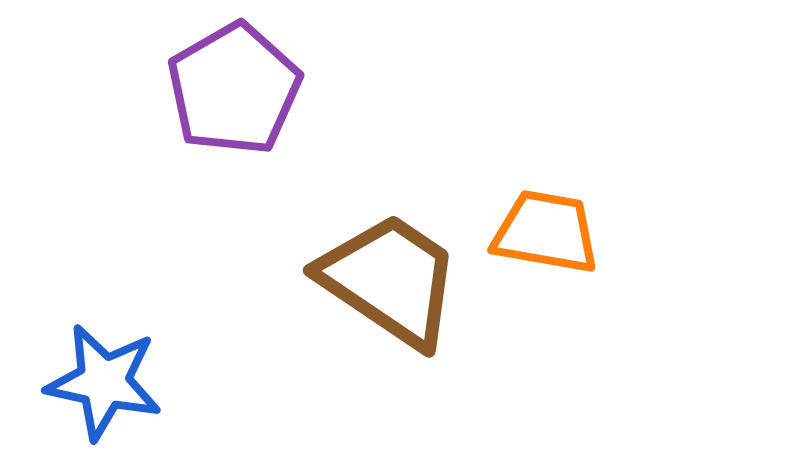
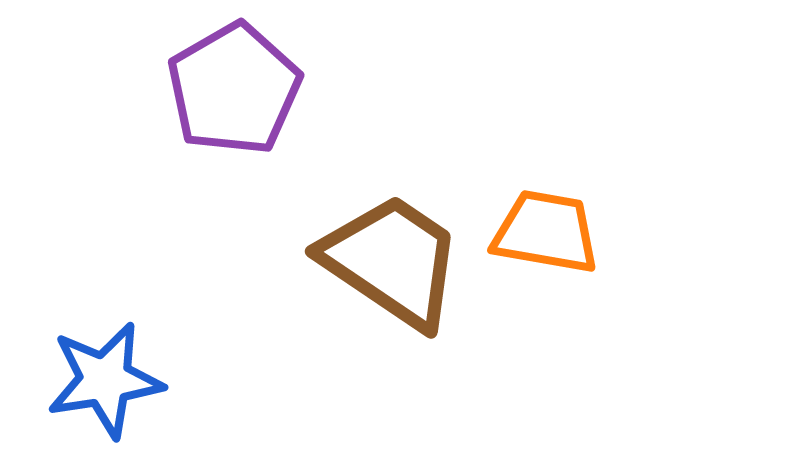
brown trapezoid: moved 2 px right, 19 px up
blue star: moved 1 px right, 2 px up; rotated 21 degrees counterclockwise
